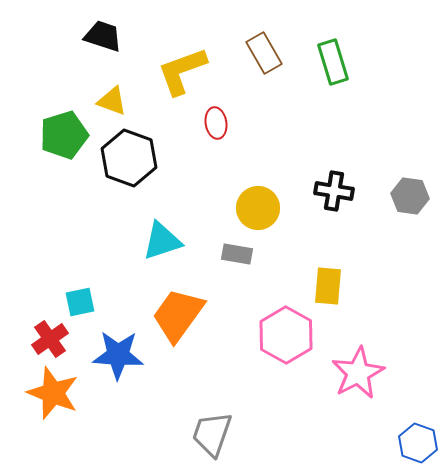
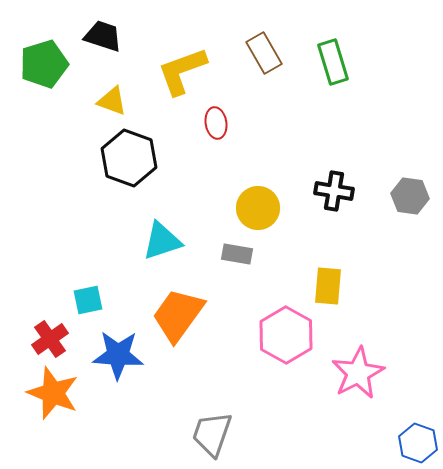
green pentagon: moved 20 px left, 71 px up
cyan square: moved 8 px right, 2 px up
